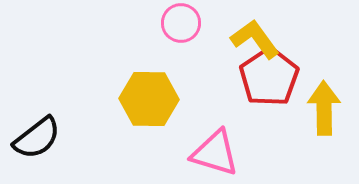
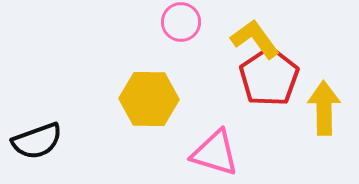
pink circle: moved 1 px up
black semicircle: moved 3 px down; rotated 18 degrees clockwise
